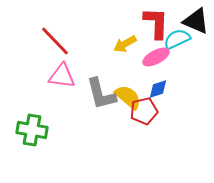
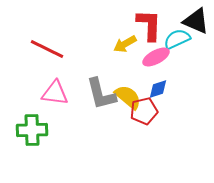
red L-shape: moved 7 px left, 2 px down
red line: moved 8 px left, 8 px down; rotated 20 degrees counterclockwise
pink triangle: moved 7 px left, 17 px down
green cross: rotated 12 degrees counterclockwise
